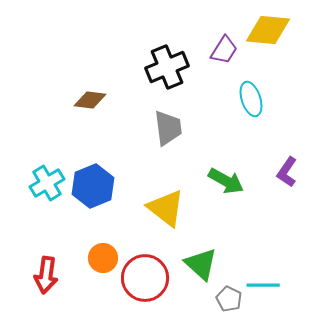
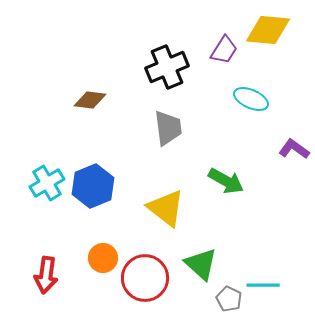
cyan ellipse: rotated 48 degrees counterclockwise
purple L-shape: moved 7 px right, 23 px up; rotated 92 degrees clockwise
